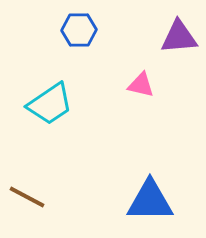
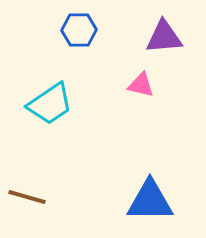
purple triangle: moved 15 px left
brown line: rotated 12 degrees counterclockwise
